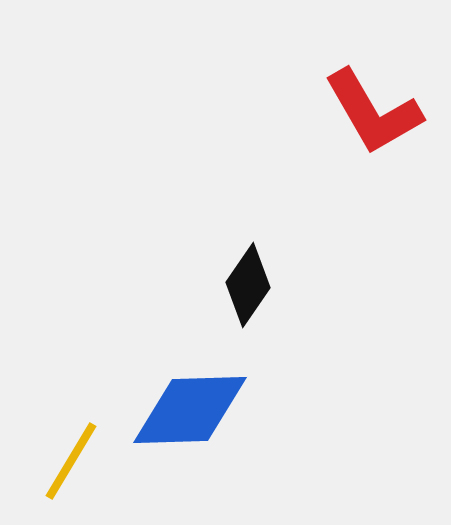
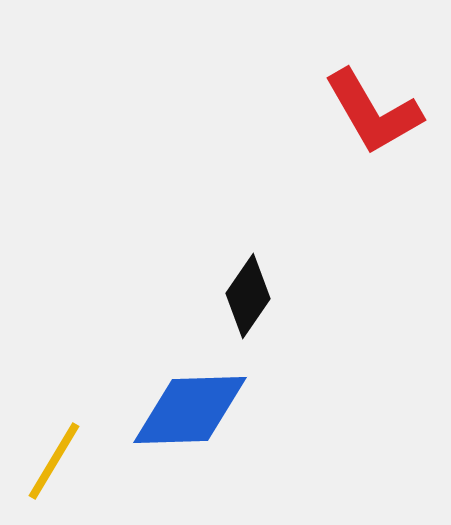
black diamond: moved 11 px down
yellow line: moved 17 px left
